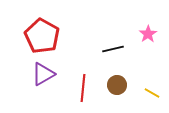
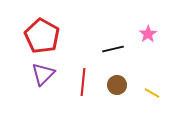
purple triangle: rotated 15 degrees counterclockwise
red line: moved 6 px up
